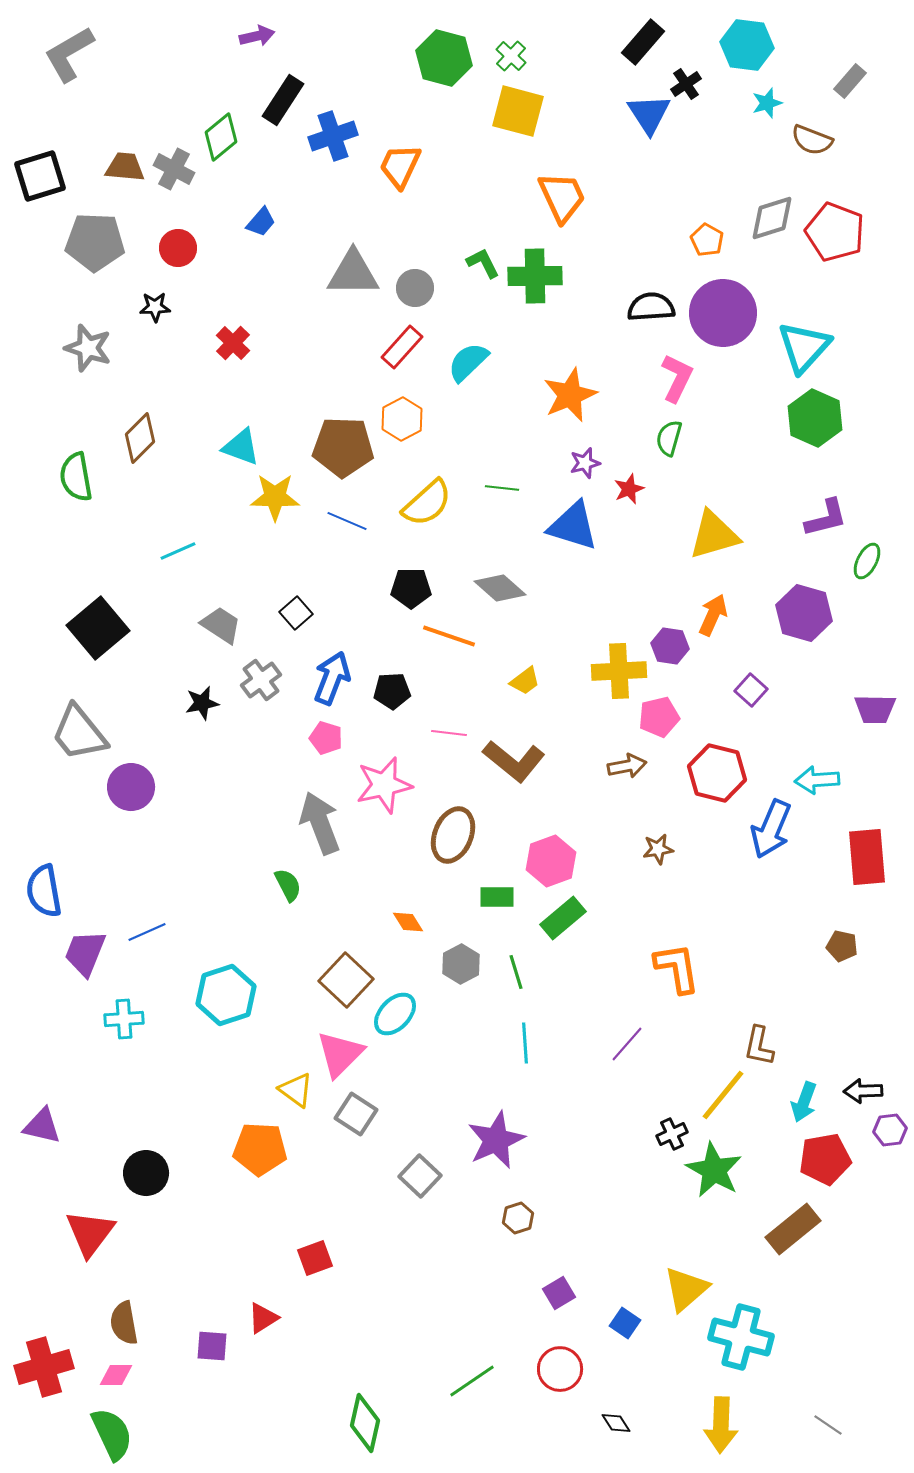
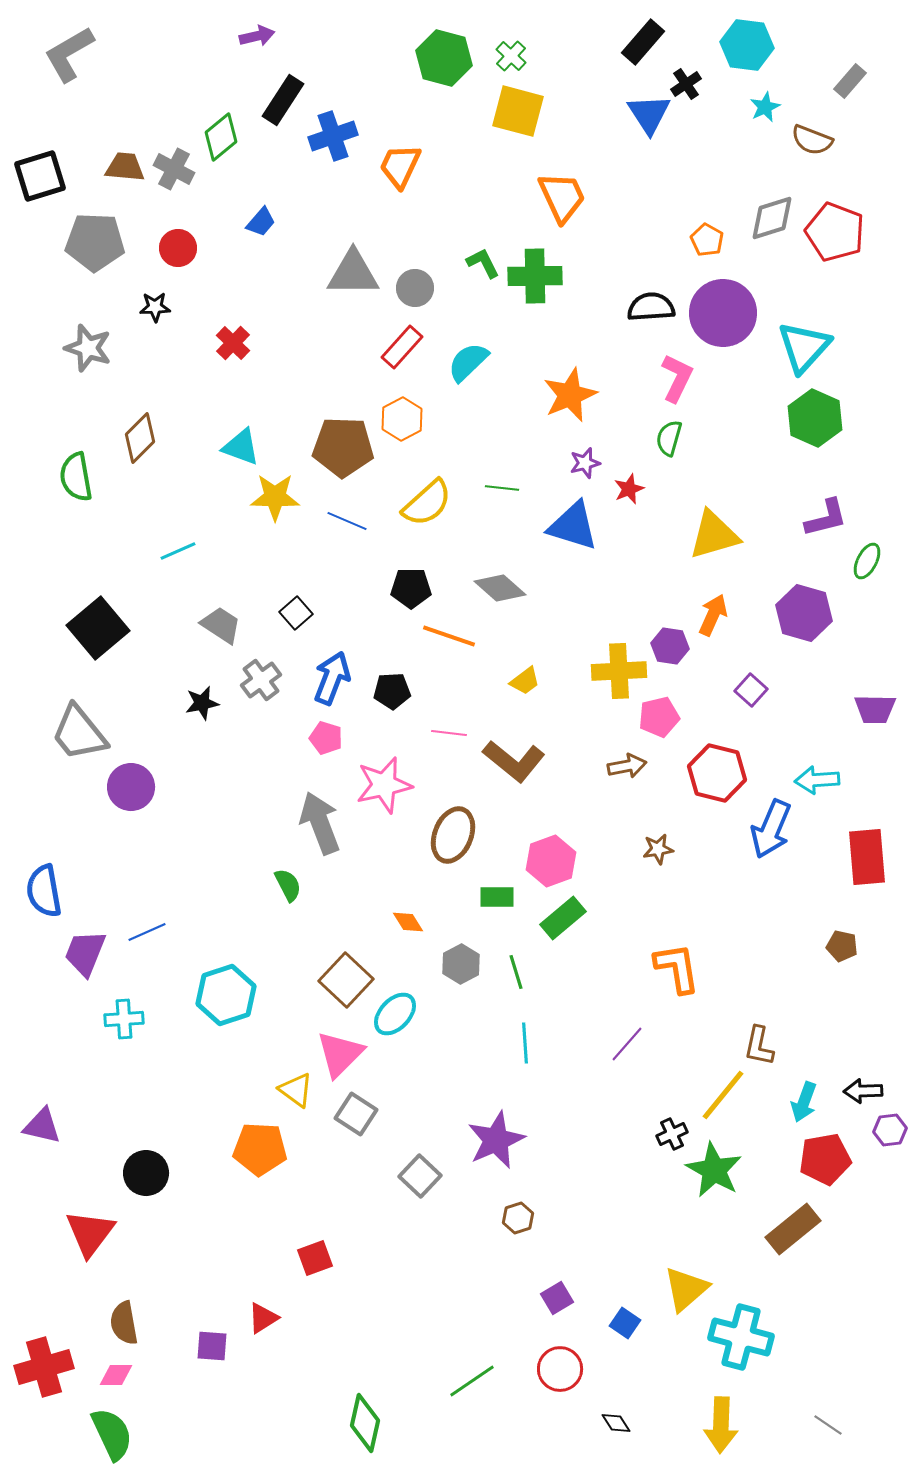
cyan star at (767, 103): moved 2 px left, 4 px down; rotated 8 degrees counterclockwise
purple square at (559, 1293): moved 2 px left, 5 px down
